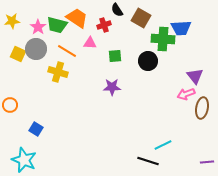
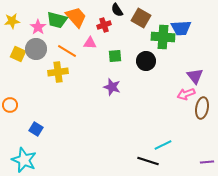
orange trapezoid: moved 1 px left, 1 px up; rotated 15 degrees clockwise
green trapezoid: moved 5 px up
green cross: moved 2 px up
black circle: moved 2 px left
yellow cross: rotated 24 degrees counterclockwise
purple star: rotated 18 degrees clockwise
